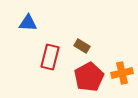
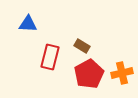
blue triangle: moved 1 px down
red pentagon: moved 3 px up
